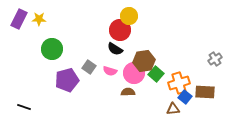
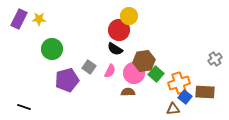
red circle: moved 1 px left
pink semicircle: rotated 80 degrees counterclockwise
